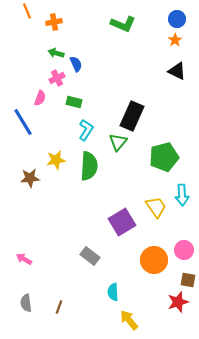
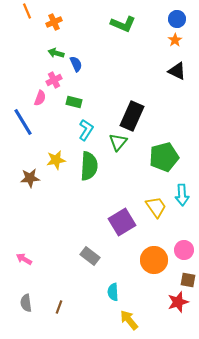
orange cross: rotated 14 degrees counterclockwise
pink cross: moved 3 px left, 2 px down
